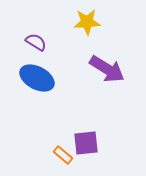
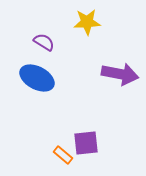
purple semicircle: moved 8 px right
purple arrow: moved 13 px right, 5 px down; rotated 21 degrees counterclockwise
